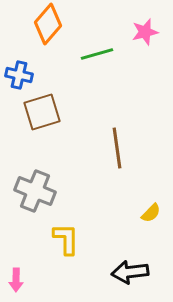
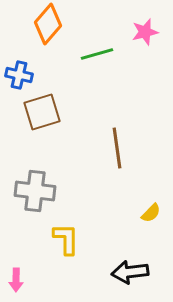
gray cross: rotated 15 degrees counterclockwise
